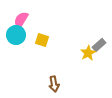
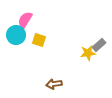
pink semicircle: moved 4 px right
yellow square: moved 3 px left
yellow star: rotated 21 degrees clockwise
brown arrow: rotated 91 degrees clockwise
